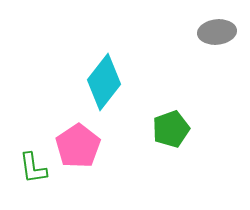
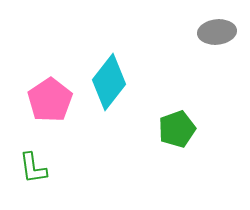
cyan diamond: moved 5 px right
green pentagon: moved 6 px right
pink pentagon: moved 28 px left, 46 px up
